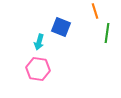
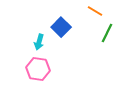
orange line: rotated 42 degrees counterclockwise
blue square: rotated 24 degrees clockwise
green line: rotated 18 degrees clockwise
